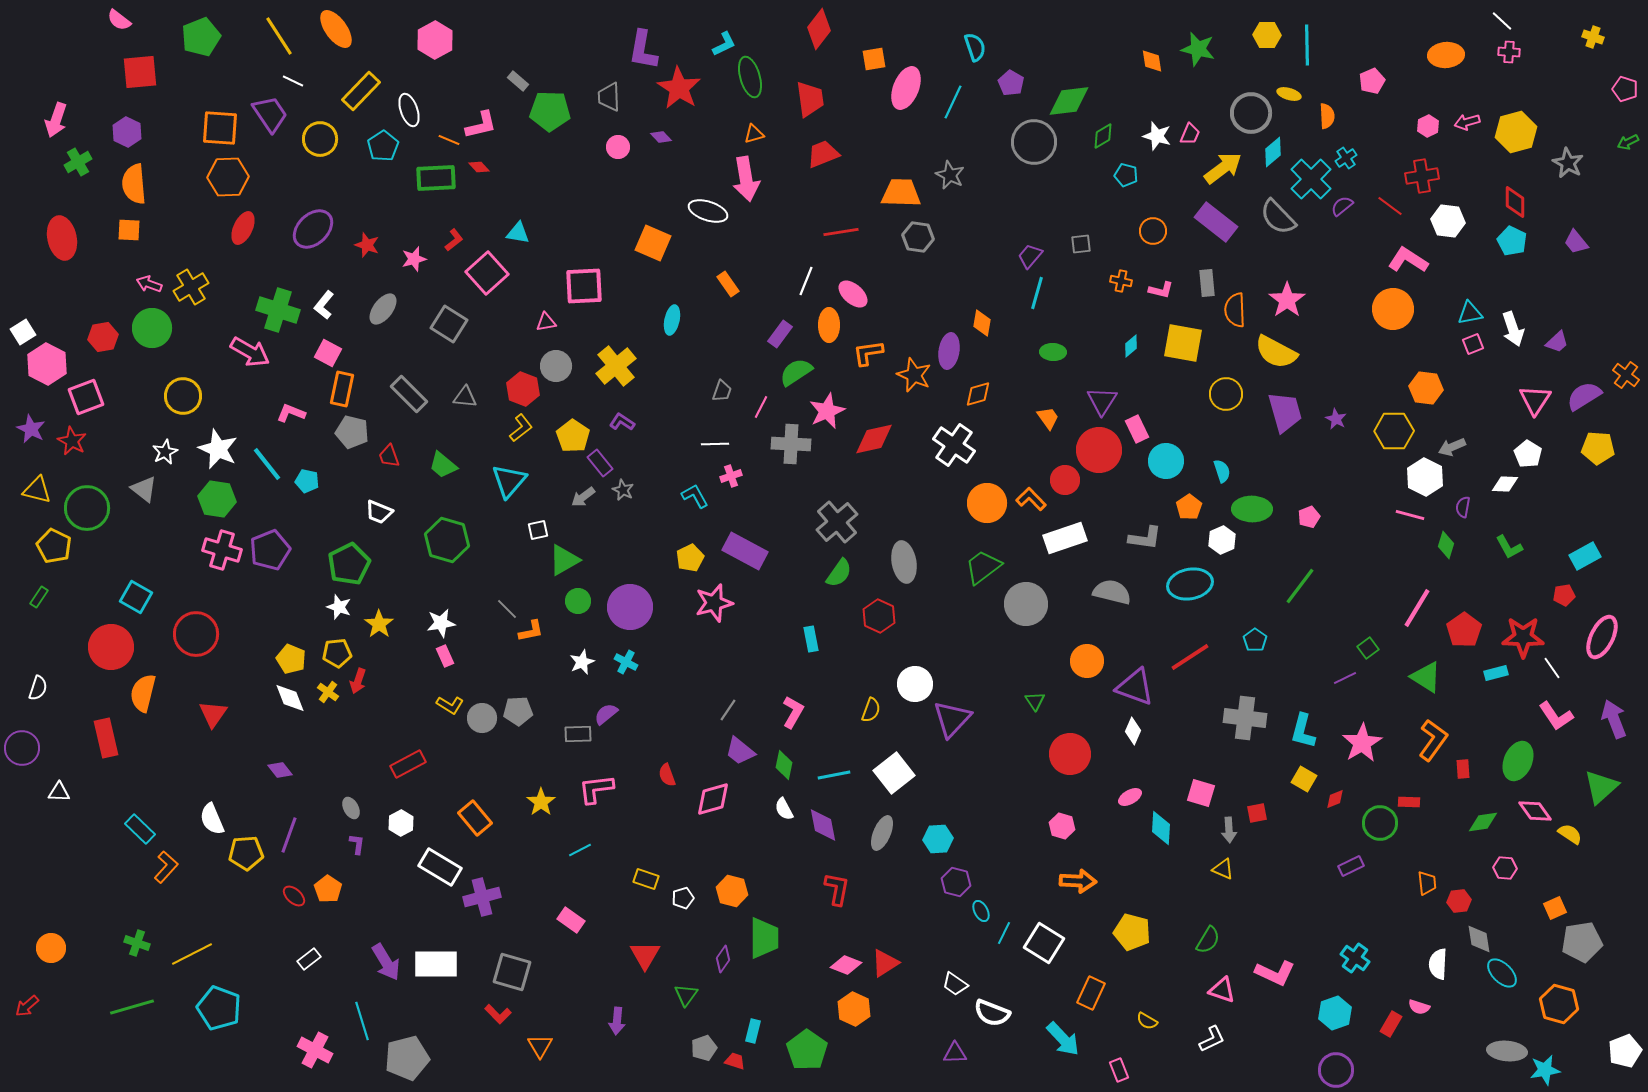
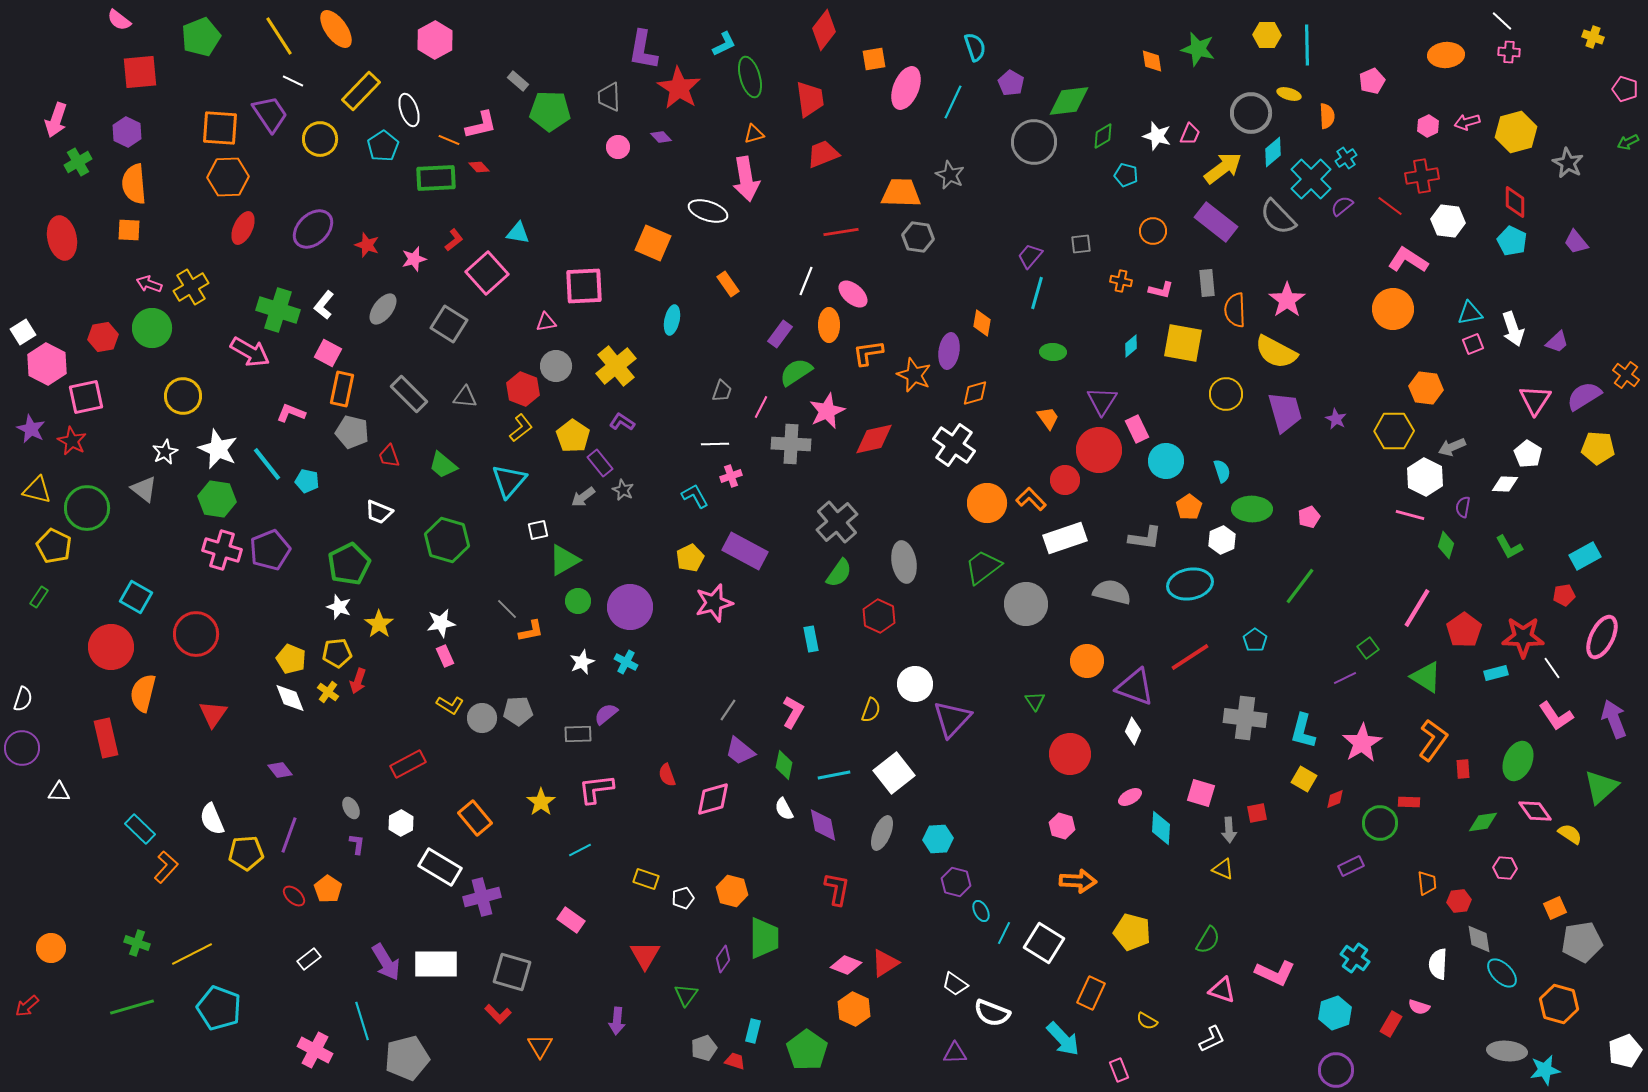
red diamond at (819, 29): moved 5 px right, 1 px down
orange diamond at (978, 394): moved 3 px left, 1 px up
pink square at (86, 397): rotated 9 degrees clockwise
white semicircle at (38, 688): moved 15 px left, 11 px down
